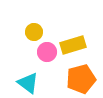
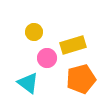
pink circle: moved 6 px down
